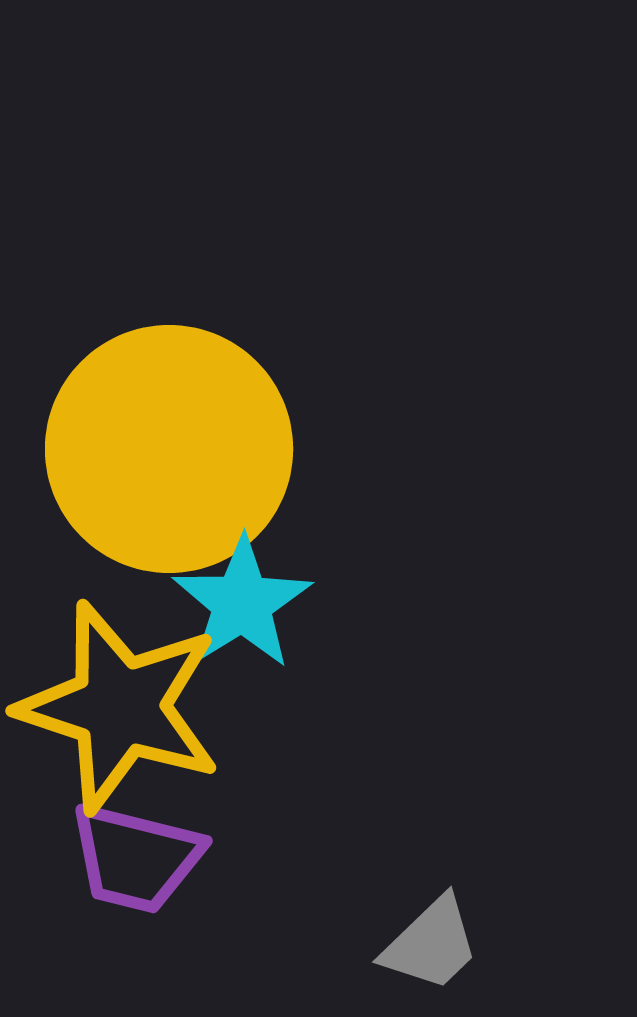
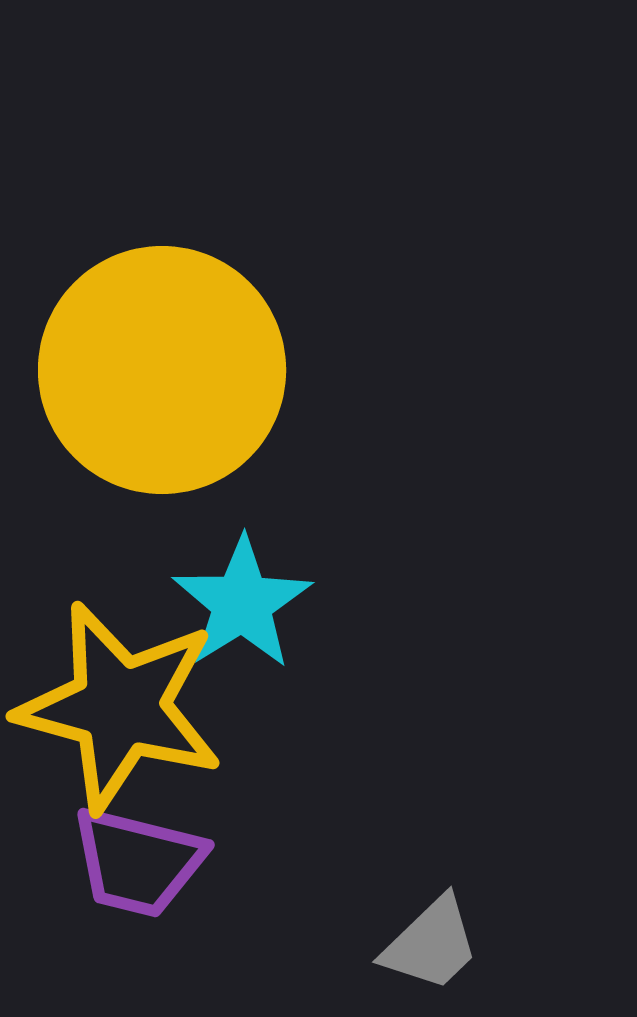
yellow circle: moved 7 px left, 79 px up
yellow star: rotated 3 degrees counterclockwise
purple trapezoid: moved 2 px right, 4 px down
